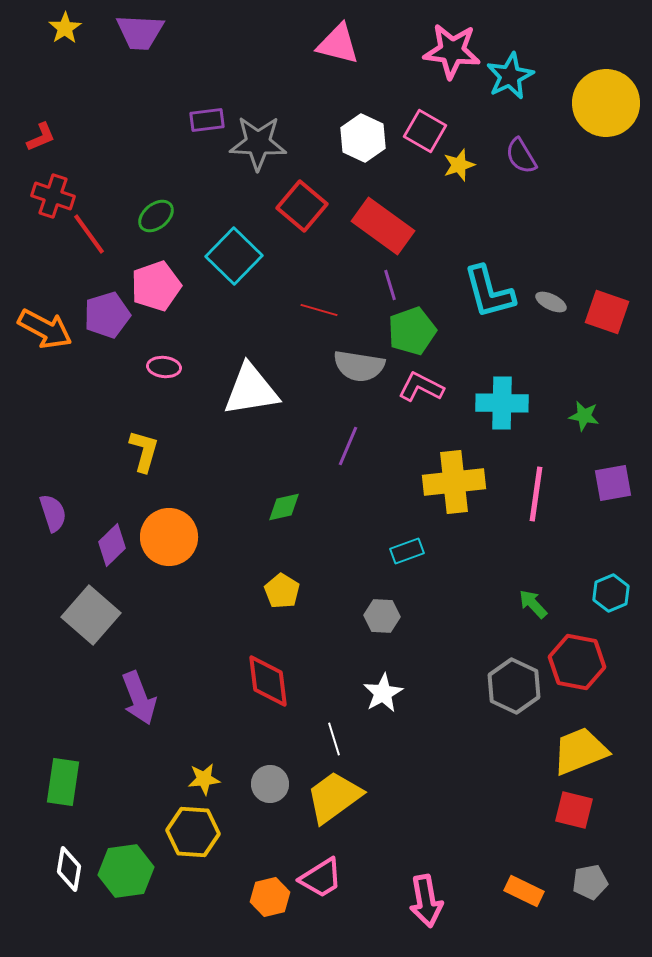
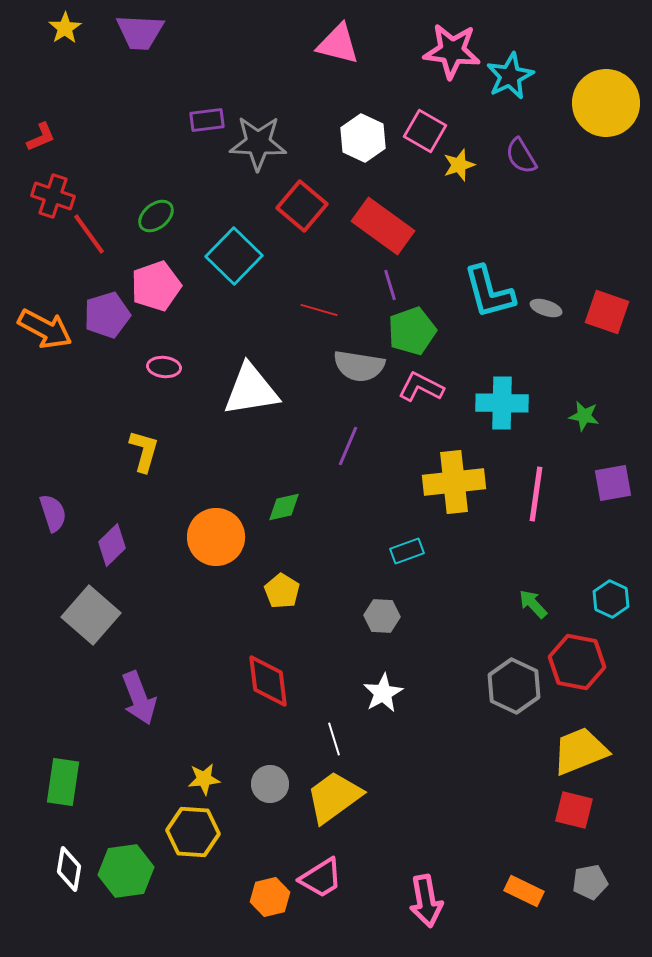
gray ellipse at (551, 302): moved 5 px left, 6 px down; rotated 8 degrees counterclockwise
orange circle at (169, 537): moved 47 px right
cyan hexagon at (611, 593): moved 6 px down; rotated 12 degrees counterclockwise
